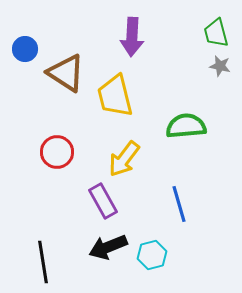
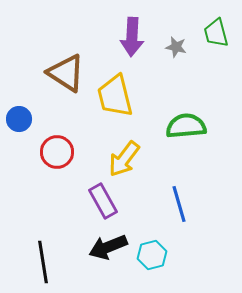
blue circle: moved 6 px left, 70 px down
gray star: moved 44 px left, 19 px up
